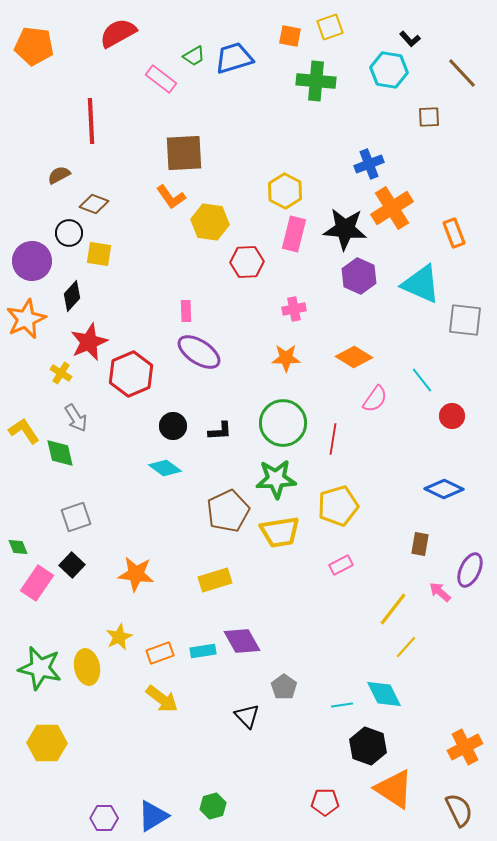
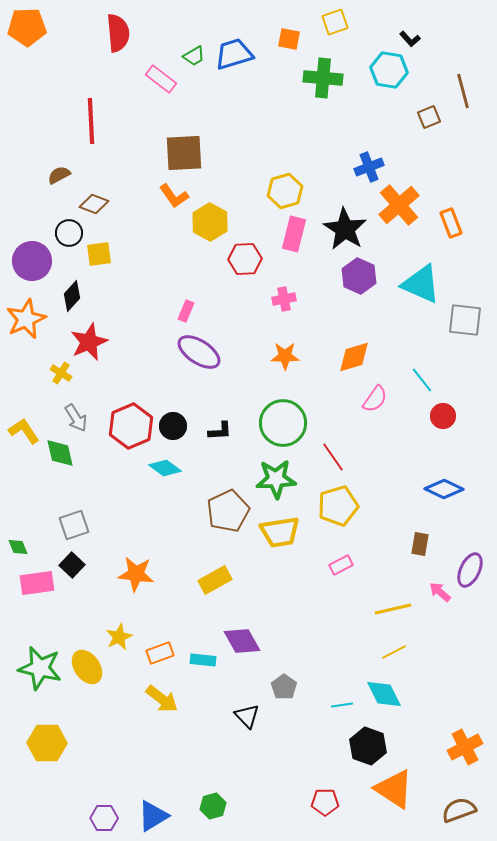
yellow square at (330, 27): moved 5 px right, 5 px up
red semicircle at (118, 33): rotated 114 degrees clockwise
orange square at (290, 36): moved 1 px left, 3 px down
orange pentagon at (34, 46): moved 7 px left, 19 px up; rotated 9 degrees counterclockwise
blue trapezoid at (234, 58): moved 4 px up
brown line at (462, 73): moved 1 px right, 18 px down; rotated 28 degrees clockwise
green cross at (316, 81): moved 7 px right, 3 px up
brown square at (429, 117): rotated 20 degrees counterclockwise
blue cross at (369, 164): moved 3 px down
yellow hexagon at (285, 191): rotated 16 degrees clockwise
orange L-shape at (171, 197): moved 3 px right, 1 px up
orange cross at (392, 208): moved 7 px right, 3 px up; rotated 9 degrees counterclockwise
yellow hexagon at (210, 222): rotated 21 degrees clockwise
black star at (345, 229): rotated 27 degrees clockwise
orange rectangle at (454, 233): moved 3 px left, 10 px up
yellow square at (99, 254): rotated 16 degrees counterclockwise
red hexagon at (247, 262): moved 2 px left, 3 px up
pink cross at (294, 309): moved 10 px left, 10 px up
pink rectangle at (186, 311): rotated 25 degrees clockwise
orange diamond at (354, 357): rotated 48 degrees counterclockwise
orange star at (286, 358): moved 1 px left, 2 px up
red hexagon at (131, 374): moved 52 px down
red circle at (452, 416): moved 9 px left
red line at (333, 439): moved 18 px down; rotated 44 degrees counterclockwise
gray square at (76, 517): moved 2 px left, 8 px down
yellow rectangle at (215, 580): rotated 12 degrees counterclockwise
pink rectangle at (37, 583): rotated 48 degrees clockwise
yellow line at (393, 609): rotated 39 degrees clockwise
yellow line at (406, 647): moved 12 px left, 5 px down; rotated 20 degrees clockwise
cyan rectangle at (203, 651): moved 9 px down; rotated 15 degrees clockwise
yellow ellipse at (87, 667): rotated 24 degrees counterclockwise
brown semicircle at (459, 810): rotated 84 degrees counterclockwise
